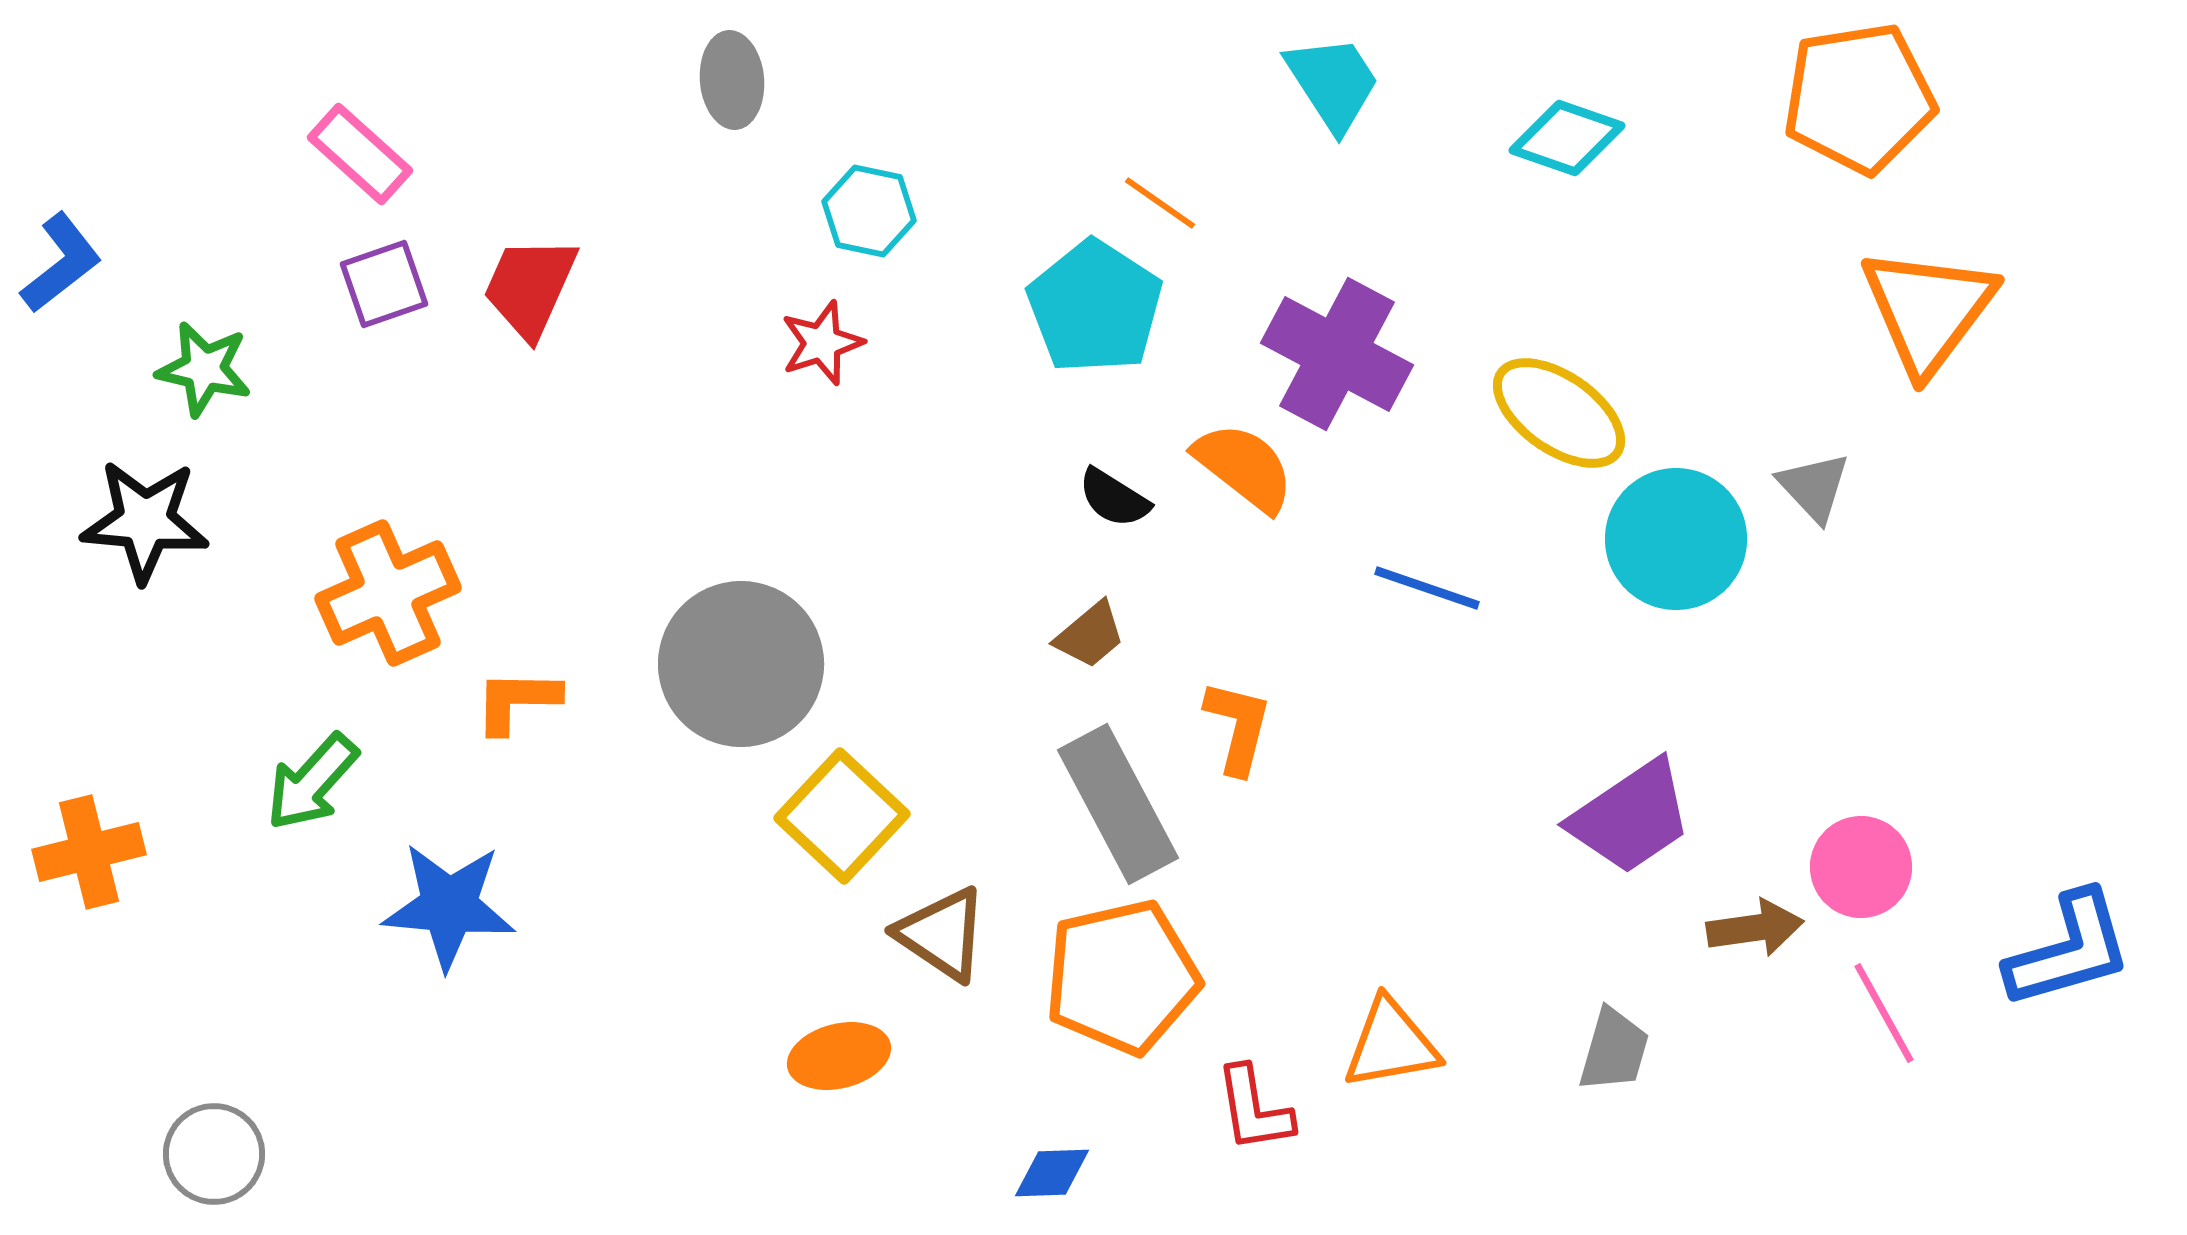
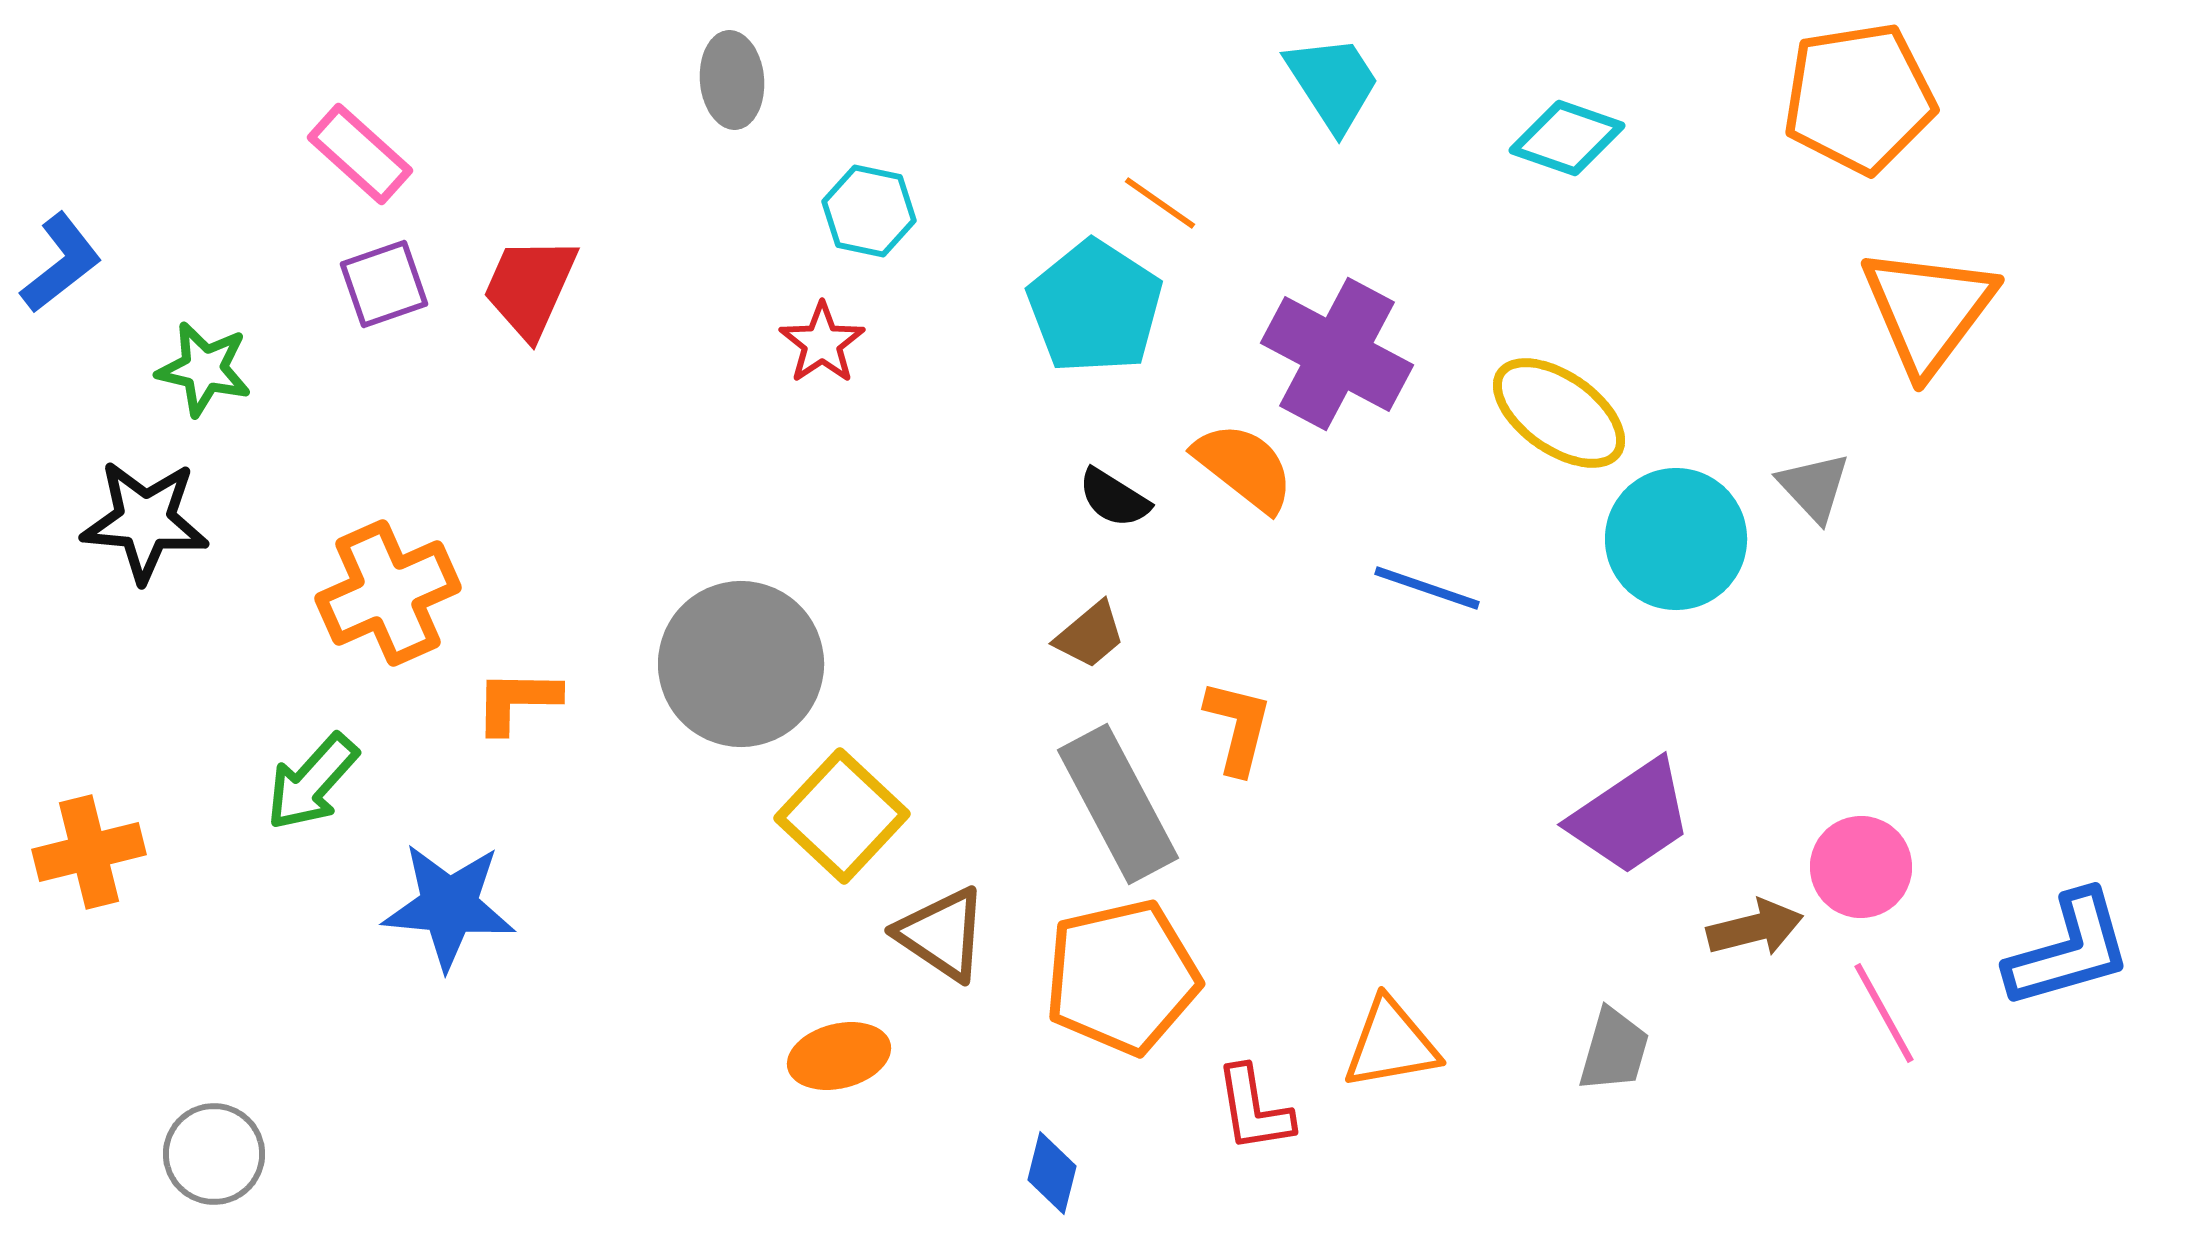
red star at (822, 343): rotated 16 degrees counterclockwise
brown arrow at (1755, 928): rotated 6 degrees counterclockwise
blue diamond at (1052, 1173): rotated 74 degrees counterclockwise
